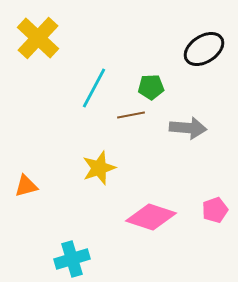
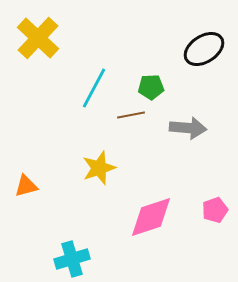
pink diamond: rotated 36 degrees counterclockwise
